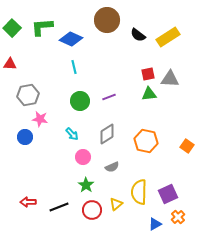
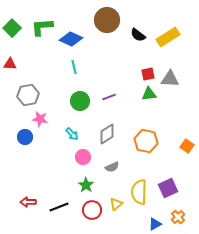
purple square: moved 6 px up
